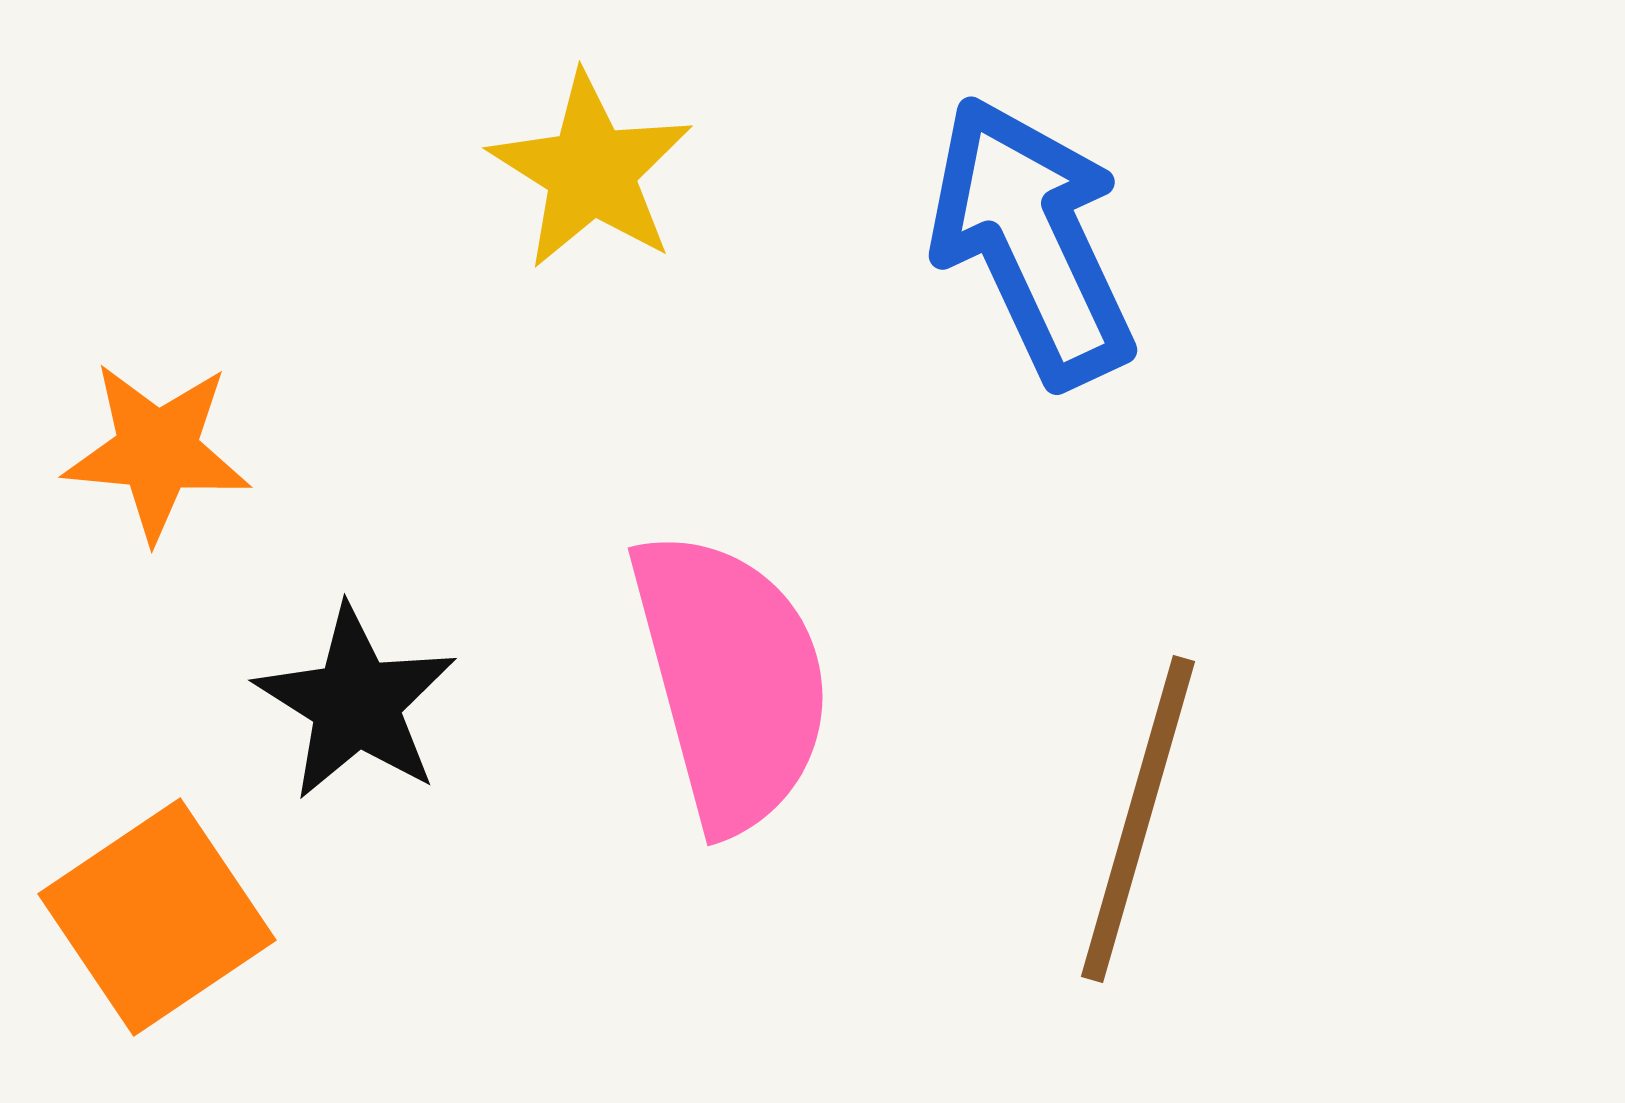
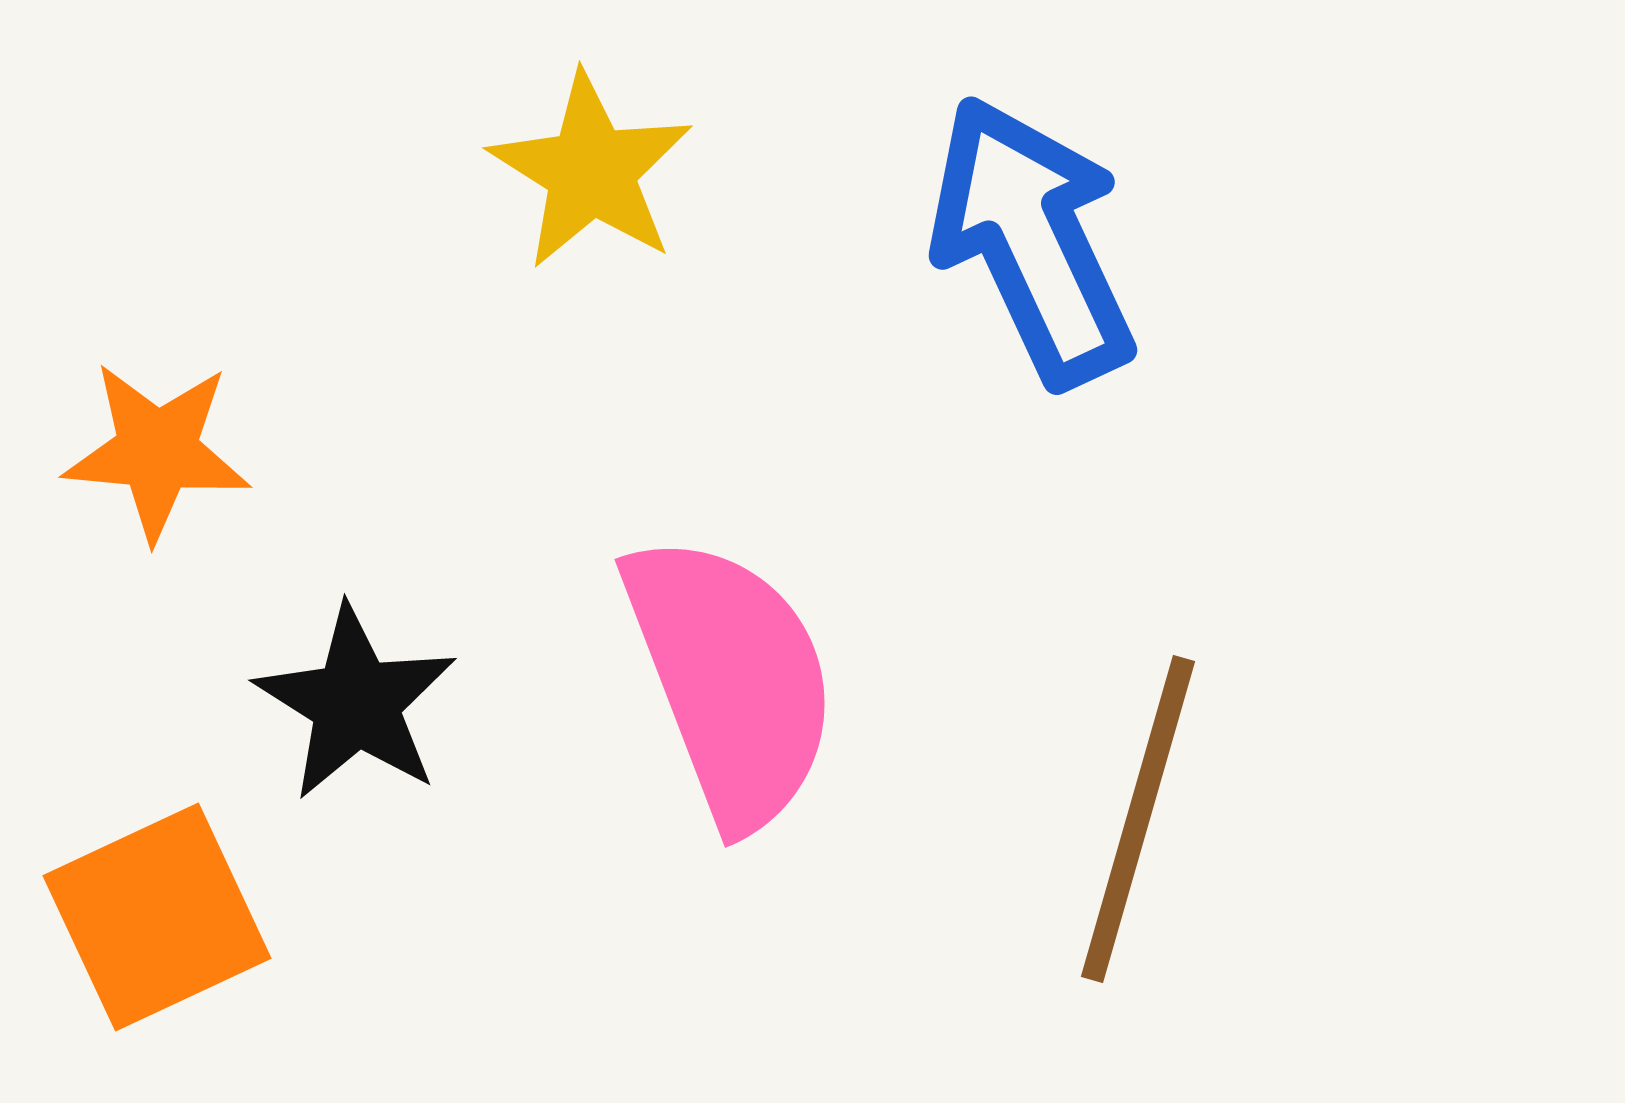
pink semicircle: rotated 6 degrees counterclockwise
orange square: rotated 9 degrees clockwise
